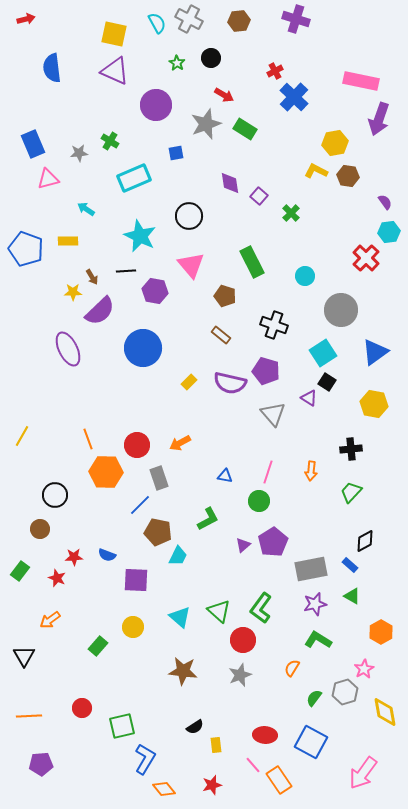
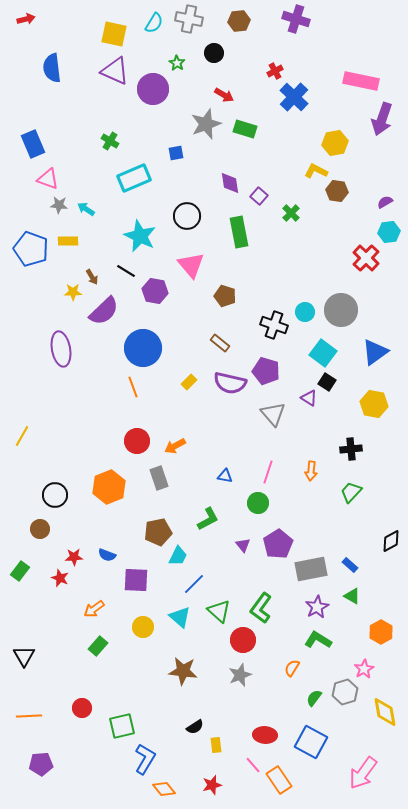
gray cross at (189, 19): rotated 16 degrees counterclockwise
cyan semicircle at (157, 23): moved 3 px left; rotated 60 degrees clockwise
black circle at (211, 58): moved 3 px right, 5 px up
purple circle at (156, 105): moved 3 px left, 16 px up
purple arrow at (379, 119): moved 3 px right
green rectangle at (245, 129): rotated 15 degrees counterclockwise
gray star at (79, 153): moved 20 px left, 52 px down; rotated 12 degrees clockwise
brown hexagon at (348, 176): moved 11 px left, 15 px down
pink triangle at (48, 179): rotated 35 degrees clockwise
purple semicircle at (385, 202): rotated 84 degrees counterclockwise
black circle at (189, 216): moved 2 px left
blue pentagon at (26, 249): moved 5 px right
green rectangle at (252, 262): moved 13 px left, 30 px up; rotated 16 degrees clockwise
black line at (126, 271): rotated 36 degrees clockwise
cyan circle at (305, 276): moved 36 px down
purple semicircle at (100, 311): moved 4 px right
brown rectangle at (221, 335): moved 1 px left, 8 px down
purple ellipse at (68, 349): moved 7 px left; rotated 16 degrees clockwise
cyan square at (323, 353): rotated 20 degrees counterclockwise
orange line at (88, 439): moved 45 px right, 52 px up
orange arrow at (180, 443): moved 5 px left, 3 px down
red circle at (137, 445): moved 4 px up
orange hexagon at (106, 472): moved 3 px right, 15 px down; rotated 24 degrees counterclockwise
green circle at (259, 501): moved 1 px left, 2 px down
blue line at (140, 505): moved 54 px right, 79 px down
brown pentagon at (158, 532): rotated 24 degrees counterclockwise
black diamond at (365, 541): moved 26 px right
purple pentagon at (273, 542): moved 5 px right, 2 px down
purple triangle at (243, 545): rotated 28 degrees counterclockwise
red star at (57, 578): moved 3 px right
purple star at (315, 604): moved 2 px right, 3 px down; rotated 15 degrees counterclockwise
orange arrow at (50, 620): moved 44 px right, 11 px up
yellow circle at (133, 627): moved 10 px right
